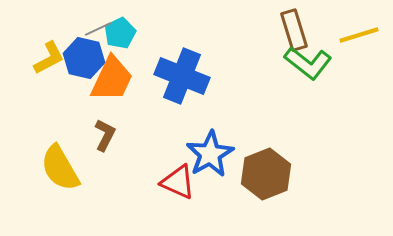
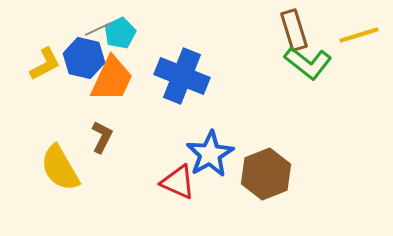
yellow L-shape: moved 4 px left, 6 px down
brown L-shape: moved 3 px left, 2 px down
